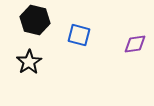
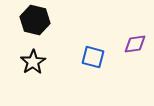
blue square: moved 14 px right, 22 px down
black star: moved 4 px right
